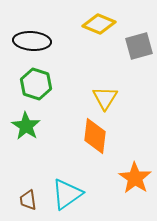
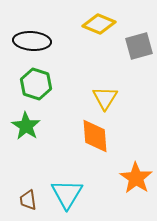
orange diamond: rotated 12 degrees counterclockwise
orange star: moved 1 px right
cyan triangle: rotated 24 degrees counterclockwise
